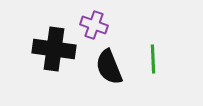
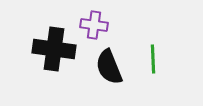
purple cross: rotated 12 degrees counterclockwise
